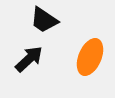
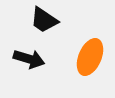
black arrow: rotated 60 degrees clockwise
